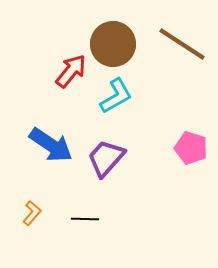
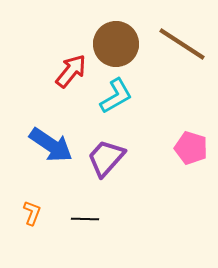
brown circle: moved 3 px right
orange L-shape: rotated 20 degrees counterclockwise
